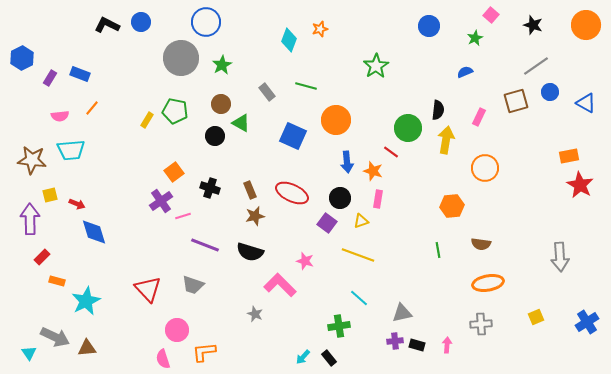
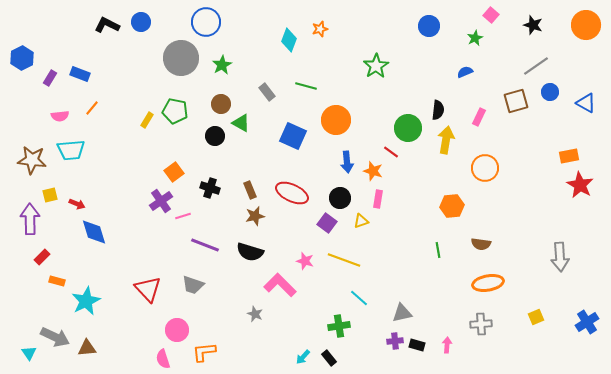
yellow line at (358, 255): moved 14 px left, 5 px down
